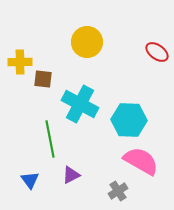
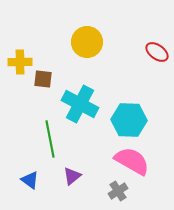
pink semicircle: moved 9 px left
purple triangle: moved 1 px right, 1 px down; rotated 12 degrees counterclockwise
blue triangle: rotated 18 degrees counterclockwise
